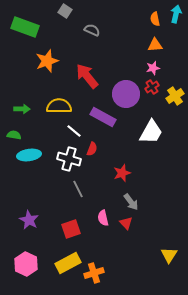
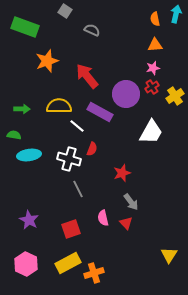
purple rectangle: moved 3 px left, 5 px up
white line: moved 3 px right, 5 px up
